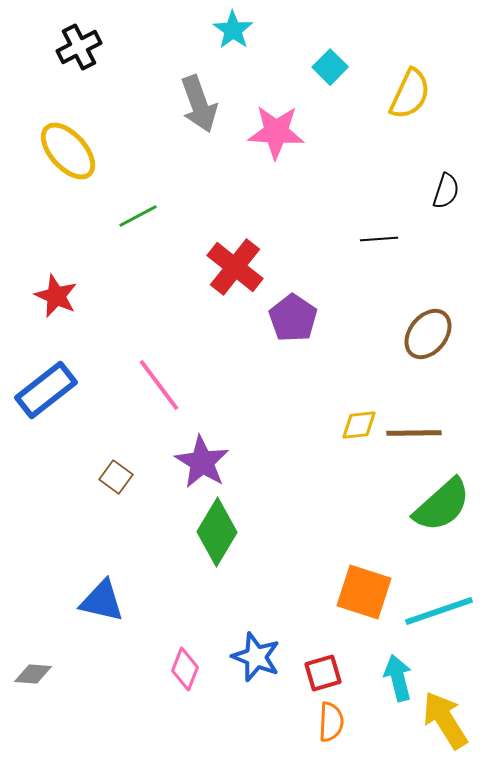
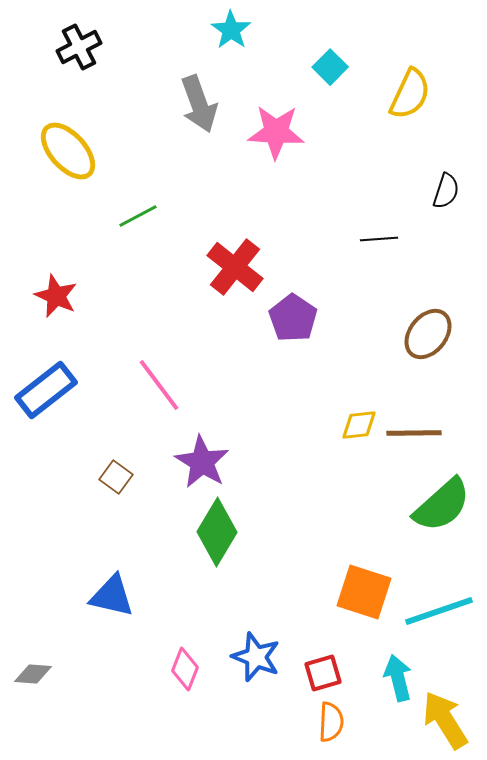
cyan star: moved 2 px left
blue triangle: moved 10 px right, 5 px up
